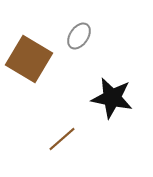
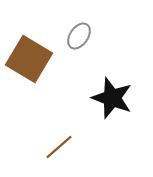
black star: rotated 9 degrees clockwise
brown line: moved 3 px left, 8 px down
